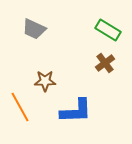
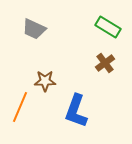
green rectangle: moved 3 px up
orange line: rotated 52 degrees clockwise
blue L-shape: rotated 112 degrees clockwise
